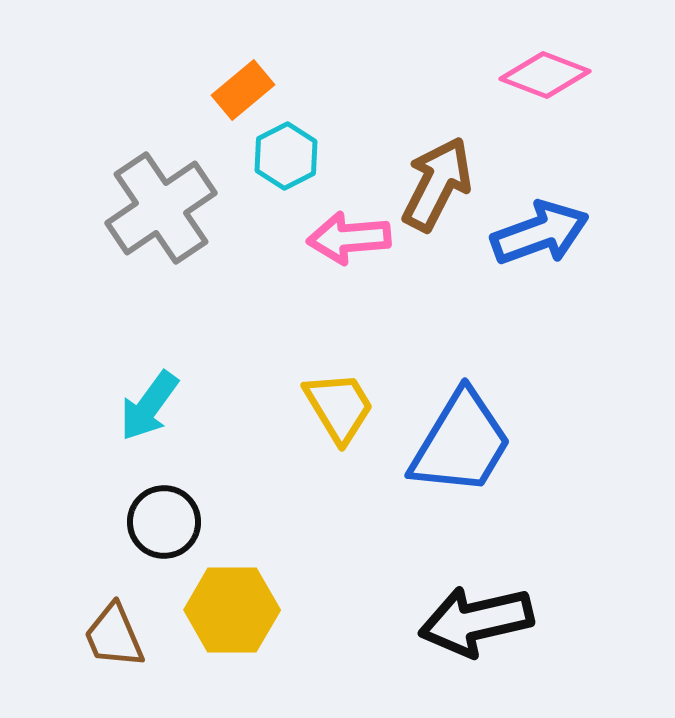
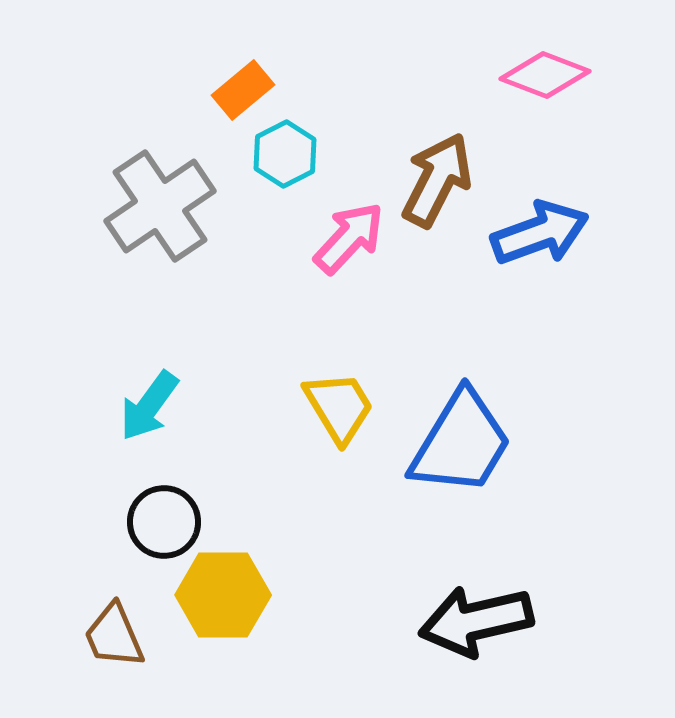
cyan hexagon: moved 1 px left, 2 px up
brown arrow: moved 4 px up
gray cross: moved 1 px left, 2 px up
pink arrow: rotated 138 degrees clockwise
yellow hexagon: moved 9 px left, 15 px up
